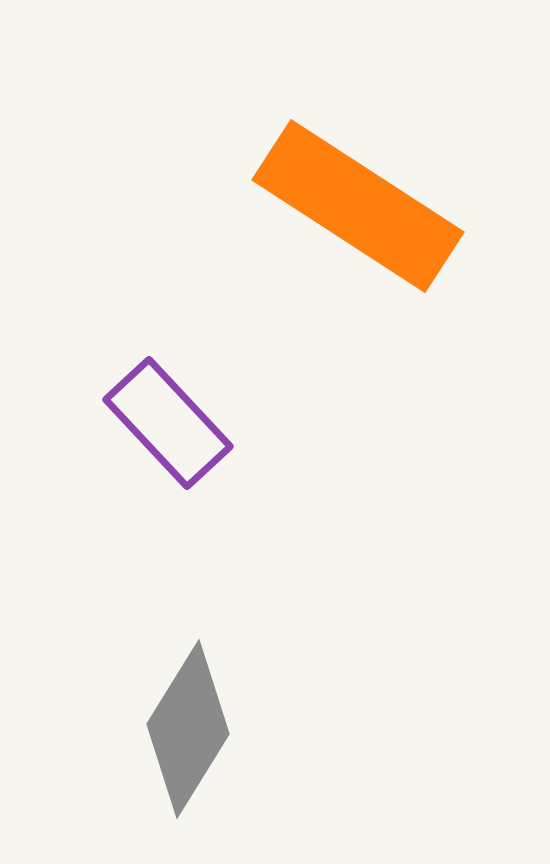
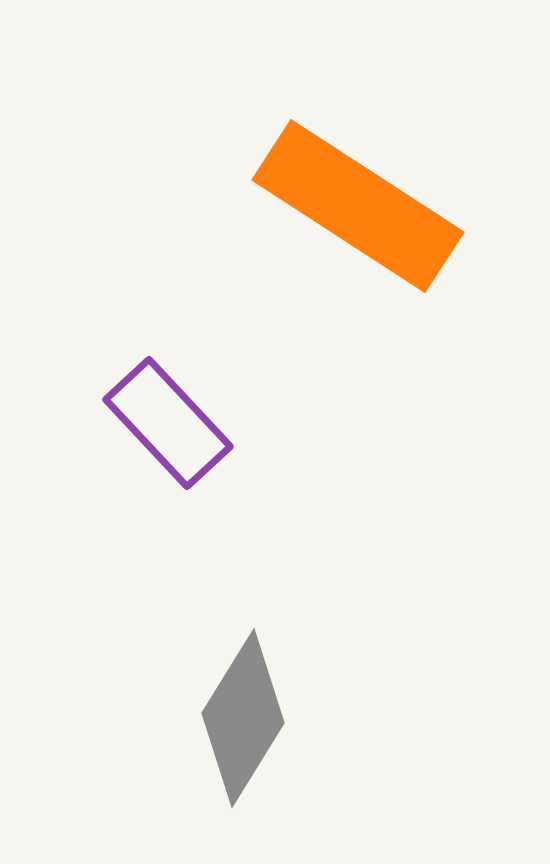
gray diamond: moved 55 px right, 11 px up
